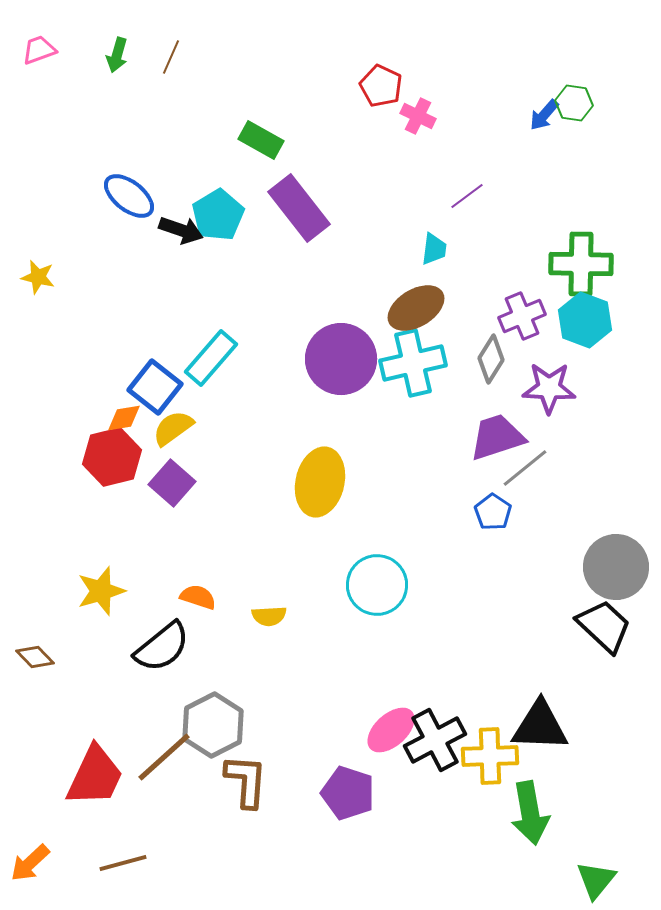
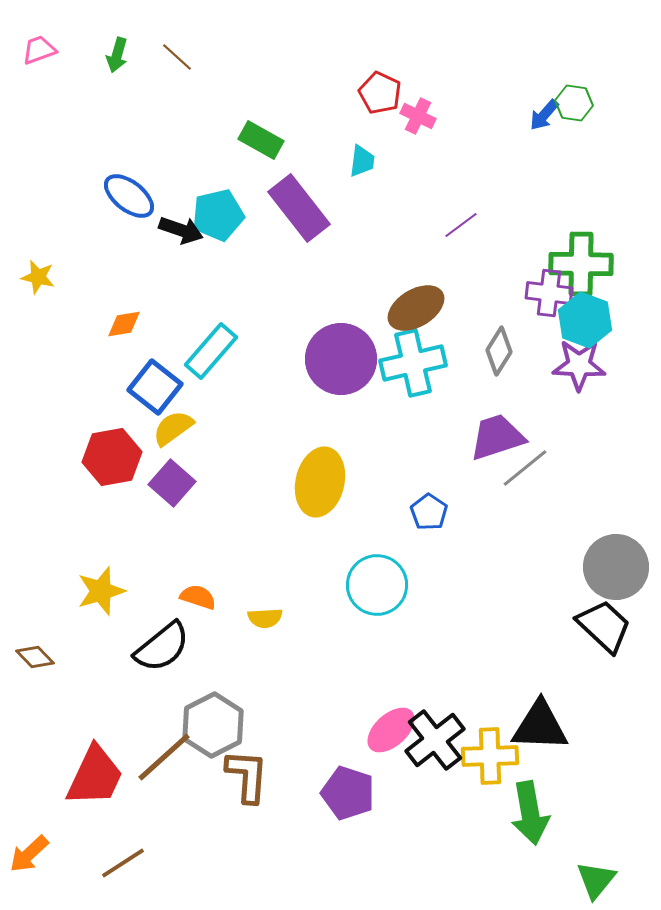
brown line at (171, 57): moved 6 px right; rotated 72 degrees counterclockwise
red pentagon at (381, 86): moved 1 px left, 7 px down
purple line at (467, 196): moved 6 px left, 29 px down
cyan pentagon at (218, 215): rotated 18 degrees clockwise
cyan trapezoid at (434, 249): moved 72 px left, 88 px up
purple cross at (522, 316): moved 27 px right, 23 px up; rotated 30 degrees clockwise
cyan rectangle at (211, 358): moved 7 px up
gray diamond at (491, 359): moved 8 px right, 8 px up
purple star at (549, 388): moved 30 px right, 23 px up
orange diamond at (124, 418): moved 94 px up
red hexagon at (112, 457): rotated 4 degrees clockwise
blue pentagon at (493, 512): moved 64 px left
yellow semicircle at (269, 616): moved 4 px left, 2 px down
black cross at (435, 740): rotated 10 degrees counterclockwise
brown L-shape at (246, 781): moved 1 px right, 5 px up
orange arrow at (30, 863): moved 1 px left, 9 px up
brown line at (123, 863): rotated 18 degrees counterclockwise
